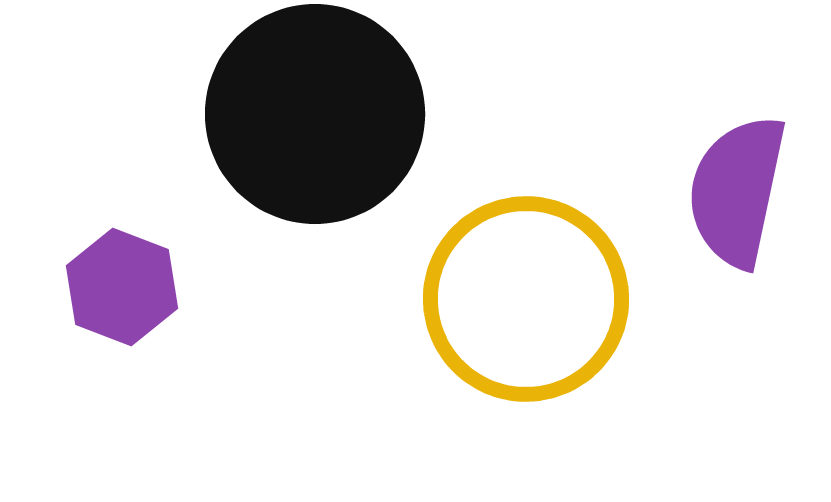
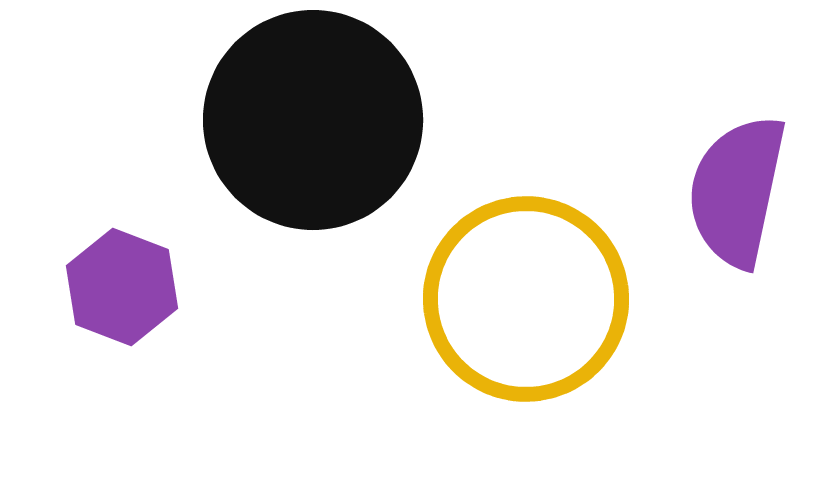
black circle: moved 2 px left, 6 px down
